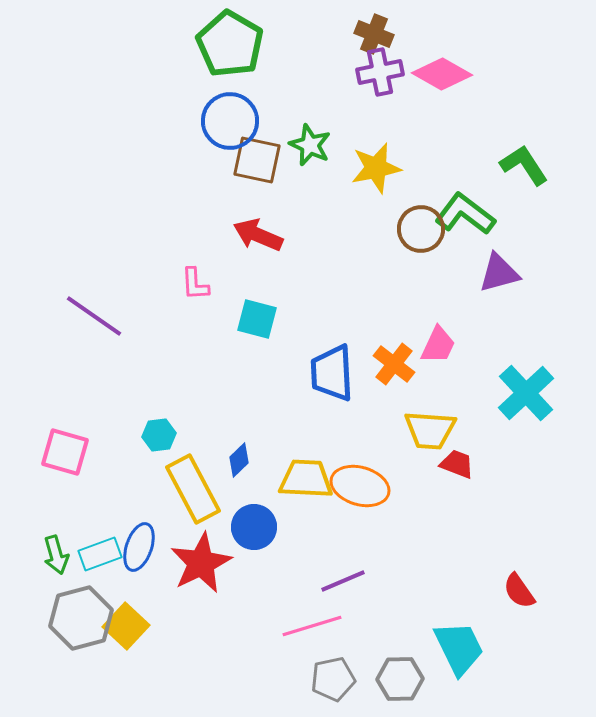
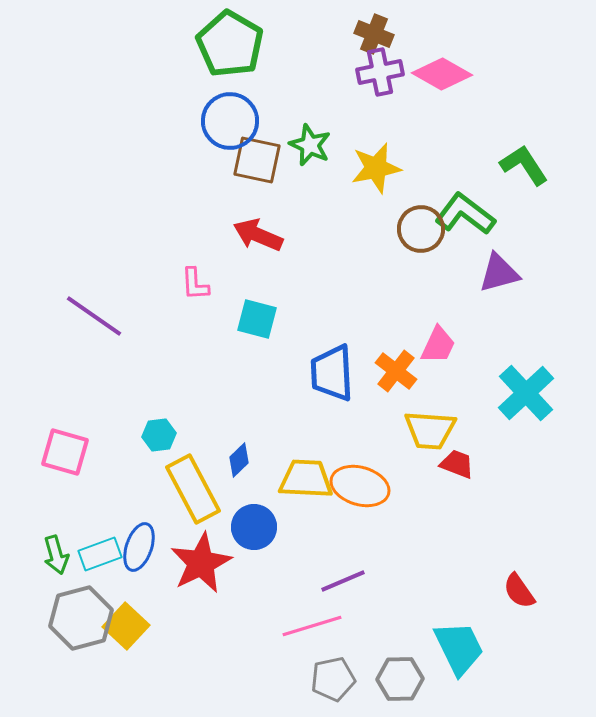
orange cross at (394, 364): moved 2 px right, 7 px down
